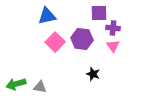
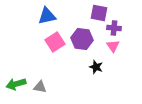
purple square: rotated 12 degrees clockwise
purple cross: moved 1 px right
pink square: rotated 12 degrees clockwise
black star: moved 3 px right, 7 px up
